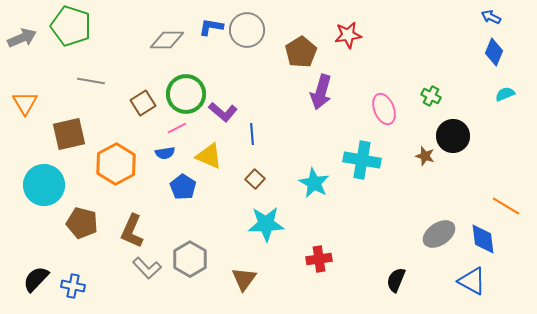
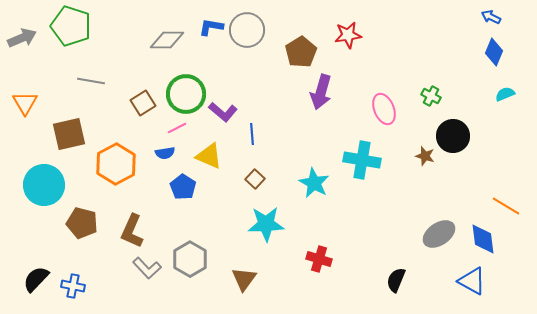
red cross at (319, 259): rotated 25 degrees clockwise
